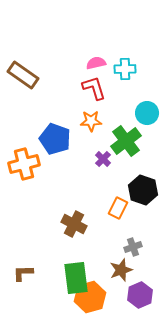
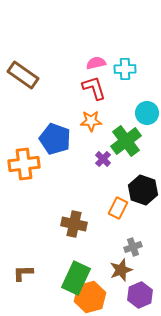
orange cross: rotated 8 degrees clockwise
brown cross: rotated 15 degrees counterclockwise
green rectangle: rotated 32 degrees clockwise
